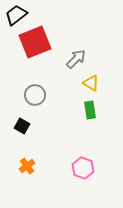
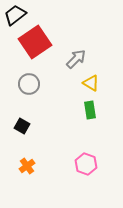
black trapezoid: moved 1 px left
red square: rotated 12 degrees counterclockwise
gray circle: moved 6 px left, 11 px up
pink hexagon: moved 3 px right, 4 px up
